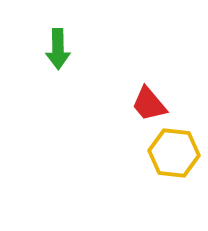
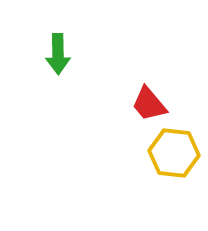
green arrow: moved 5 px down
